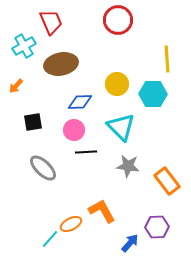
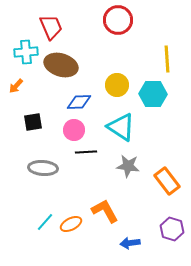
red trapezoid: moved 5 px down
cyan cross: moved 2 px right, 6 px down; rotated 25 degrees clockwise
brown ellipse: moved 1 px down; rotated 28 degrees clockwise
yellow circle: moved 1 px down
blue diamond: moved 1 px left
cyan triangle: rotated 12 degrees counterclockwise
gray ellipse: rotated 40 degrees counterclockwise
orange L-shape: moved 3 px right
purple hexagon: moved 15 px right, 2 px down; rotated 20 degrees clockwise
cyan line: moved 5 px left, 17 px up
blue arrow: rotated 138 degrees counterclockwise
